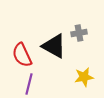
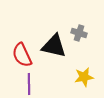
gray cross: rotated 28 degrees clockwise
black triangle: rotated 16 degrees counterclockwise
purple line: rotated 15 degrees counterclockwise
